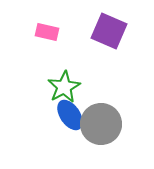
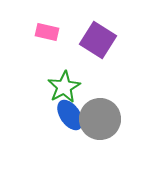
purple square: moved 11 px left, 9 px down; rotated 9 degrees clockwise
gray circle: moved 1 px left, 5 px up
